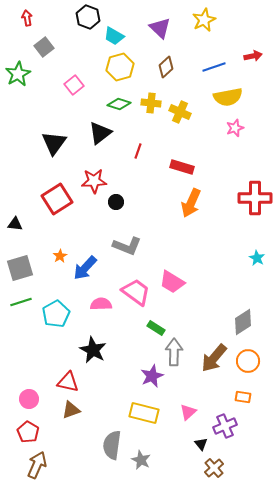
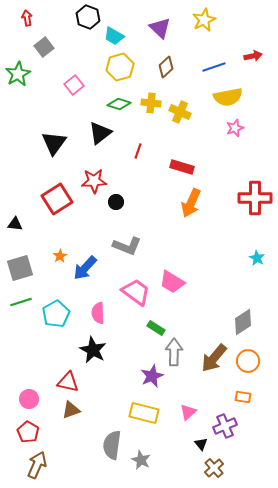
pink semicircle at (101, 304): moved 3 px left, 9 px down; rotated 90 degrees counterclockwise
